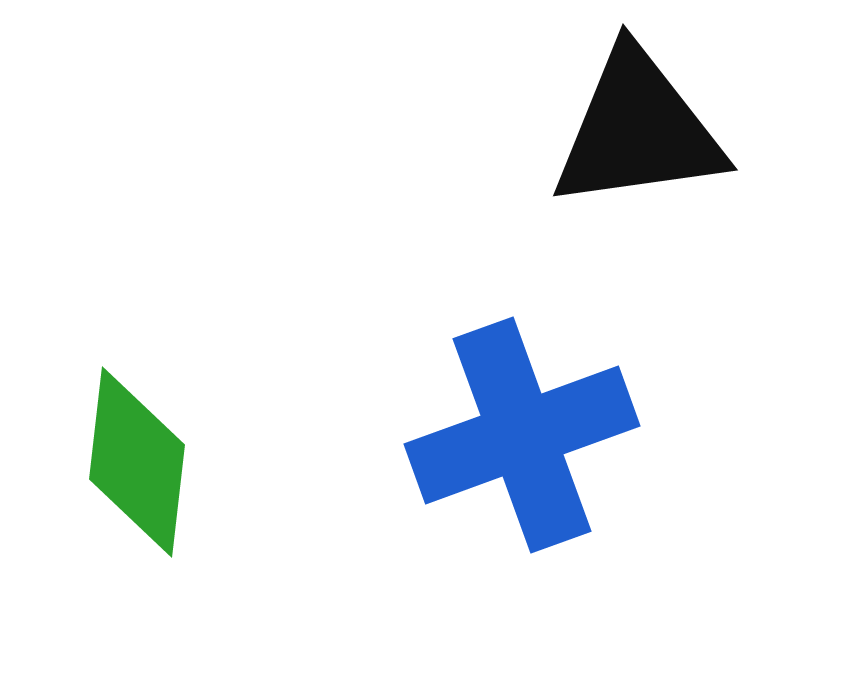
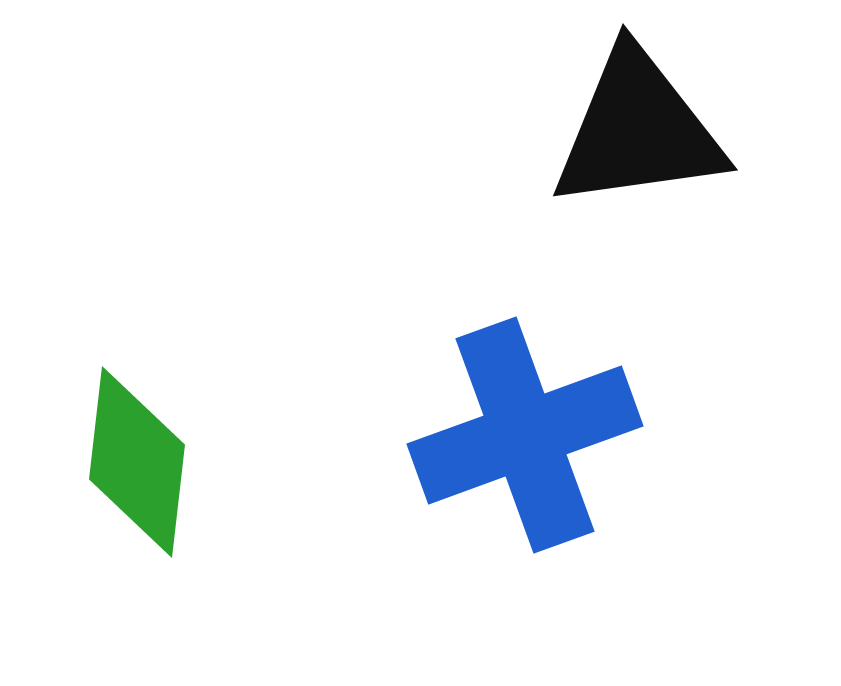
blue cross: moved 3 px right
